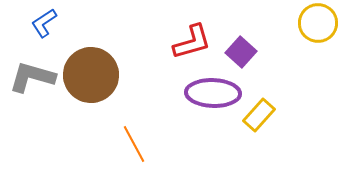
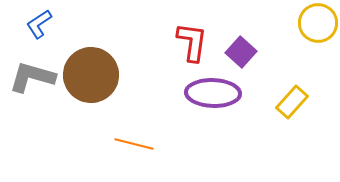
blue L-shape: moved 5 px left, 1 px down
red L-shape: rotated 66 degrees counterclockwise
yellow rectangle: moved 33 px right, 13 px up
orange line: rotated 48 degrees counterclockwise
